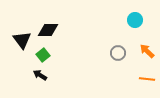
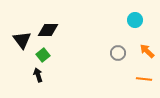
black arrow: moved 2 px left; rotated 40 degrees clockwise
orange line: moved 3 px left
